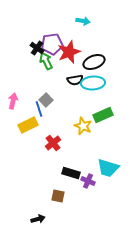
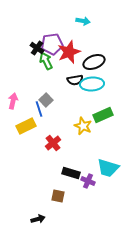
cyan ellipse: moved 1 px left, 1 px down
yellow rectangle: moved 2 px left, 1 px down
